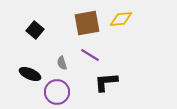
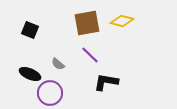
yellow diamond: moved 1 px right, 2 px down; rotated 20 degrees clockwise
black square: moved 5 px left; rotated 18 degrees counterclockwise
purple line: rotated 12 degrees clockwise
gray semicircle: moved 4 px left, 1 px down; rotated 32 degrees counterclockwise
black L-shape: rotated 15 degrees clockwise
purple circle: moved 7 px left, 1 px down
